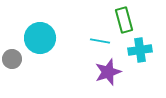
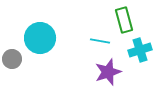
cyan cross: rotated 10 degrees counterclockwise
